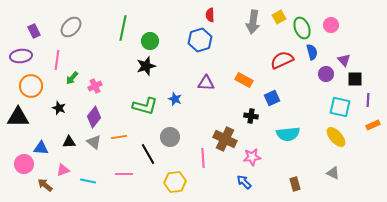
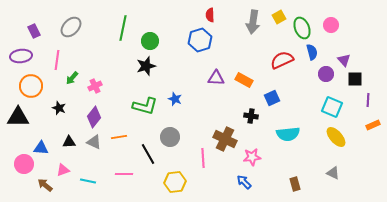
purple triangle at (206, 83): moved 10 px right, 5 px up
cyan square at (340, 107): moved 8 px left; rotated 10 degrees clockwise
gray triangle at (94, 142): rotated 14 degrees counterclockwise
